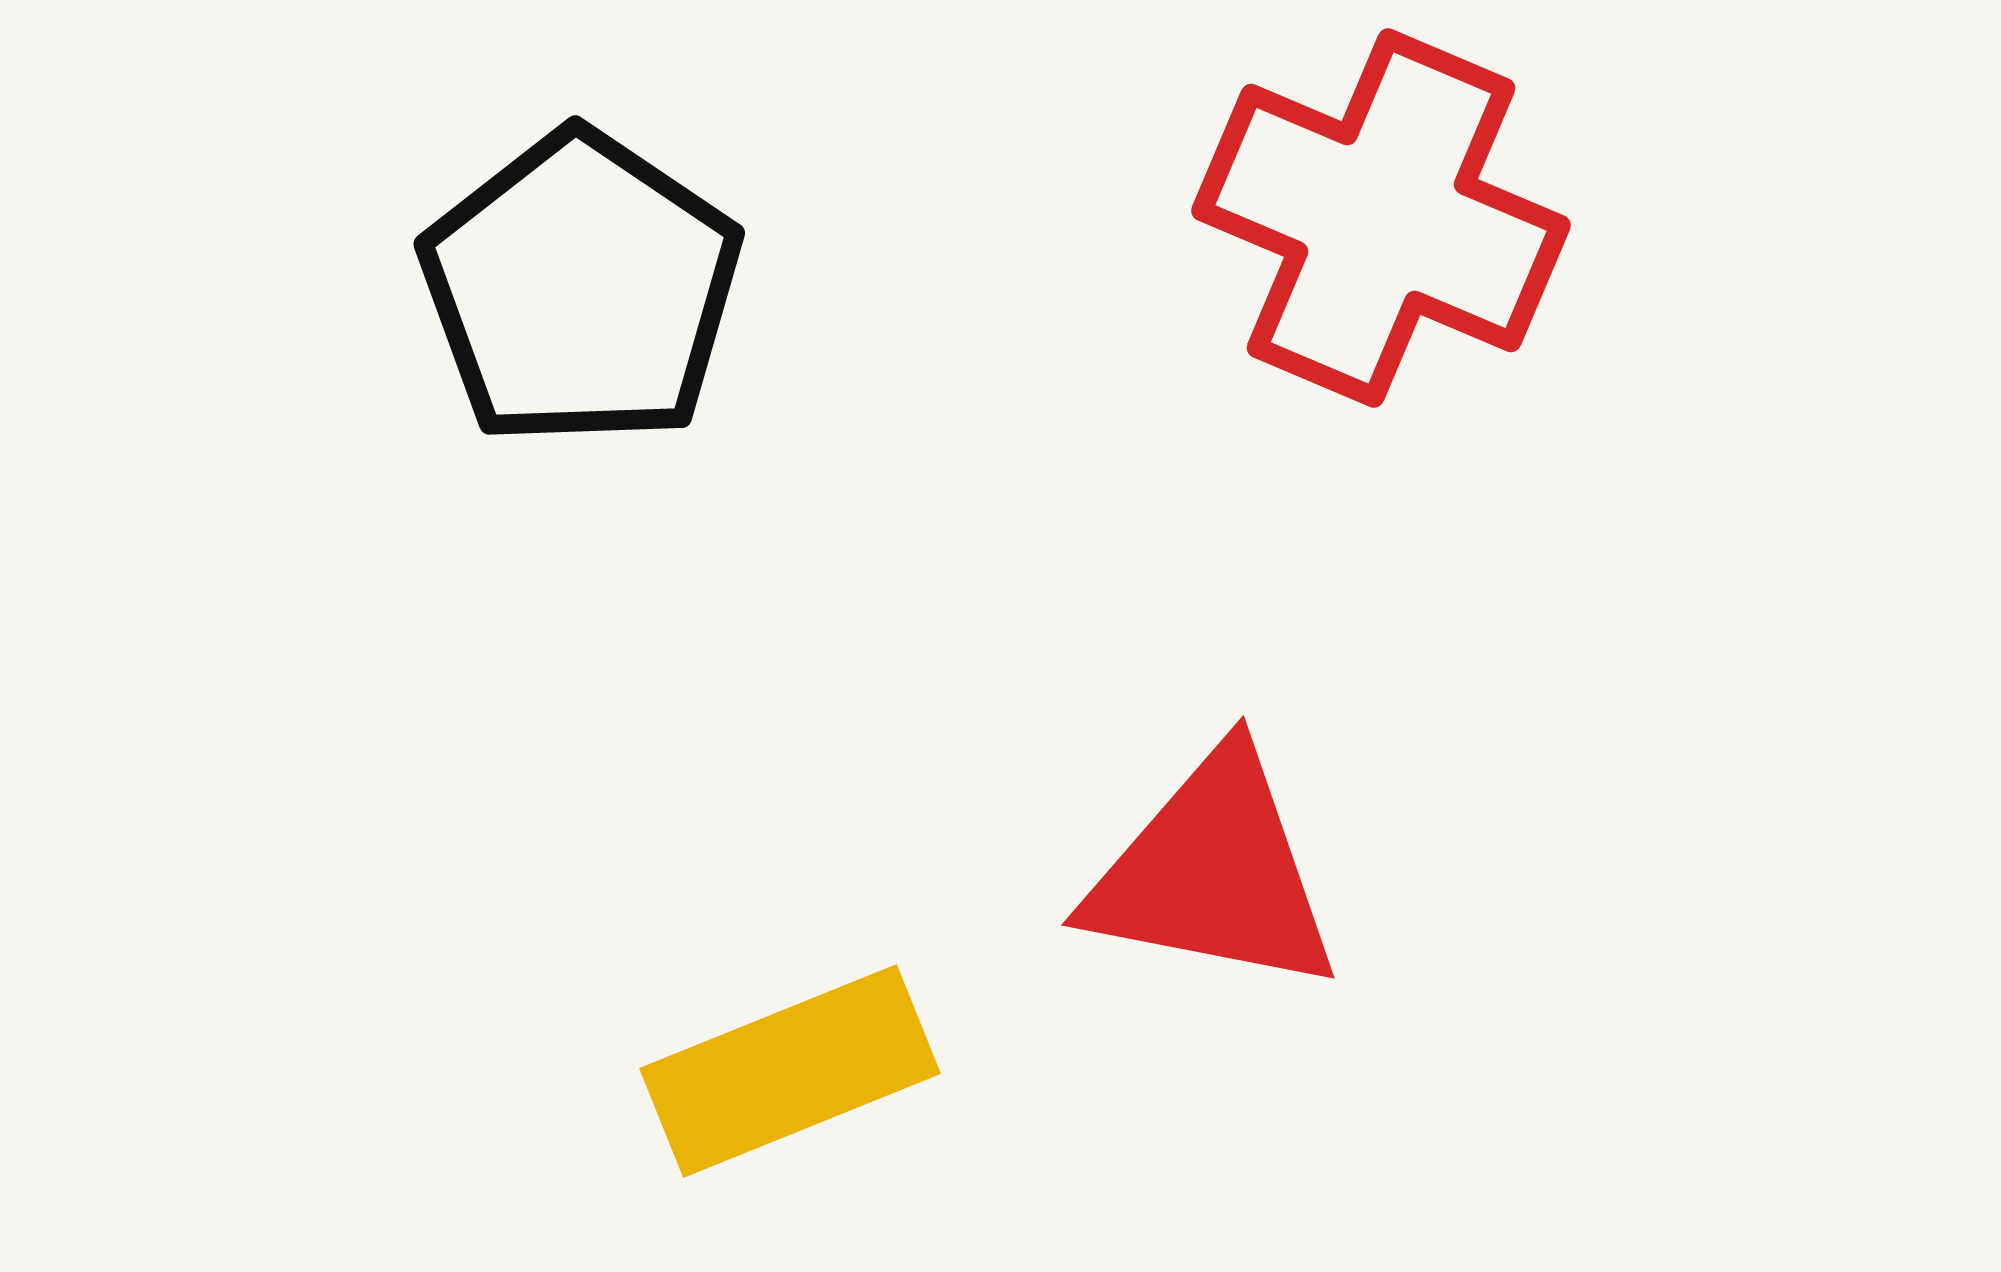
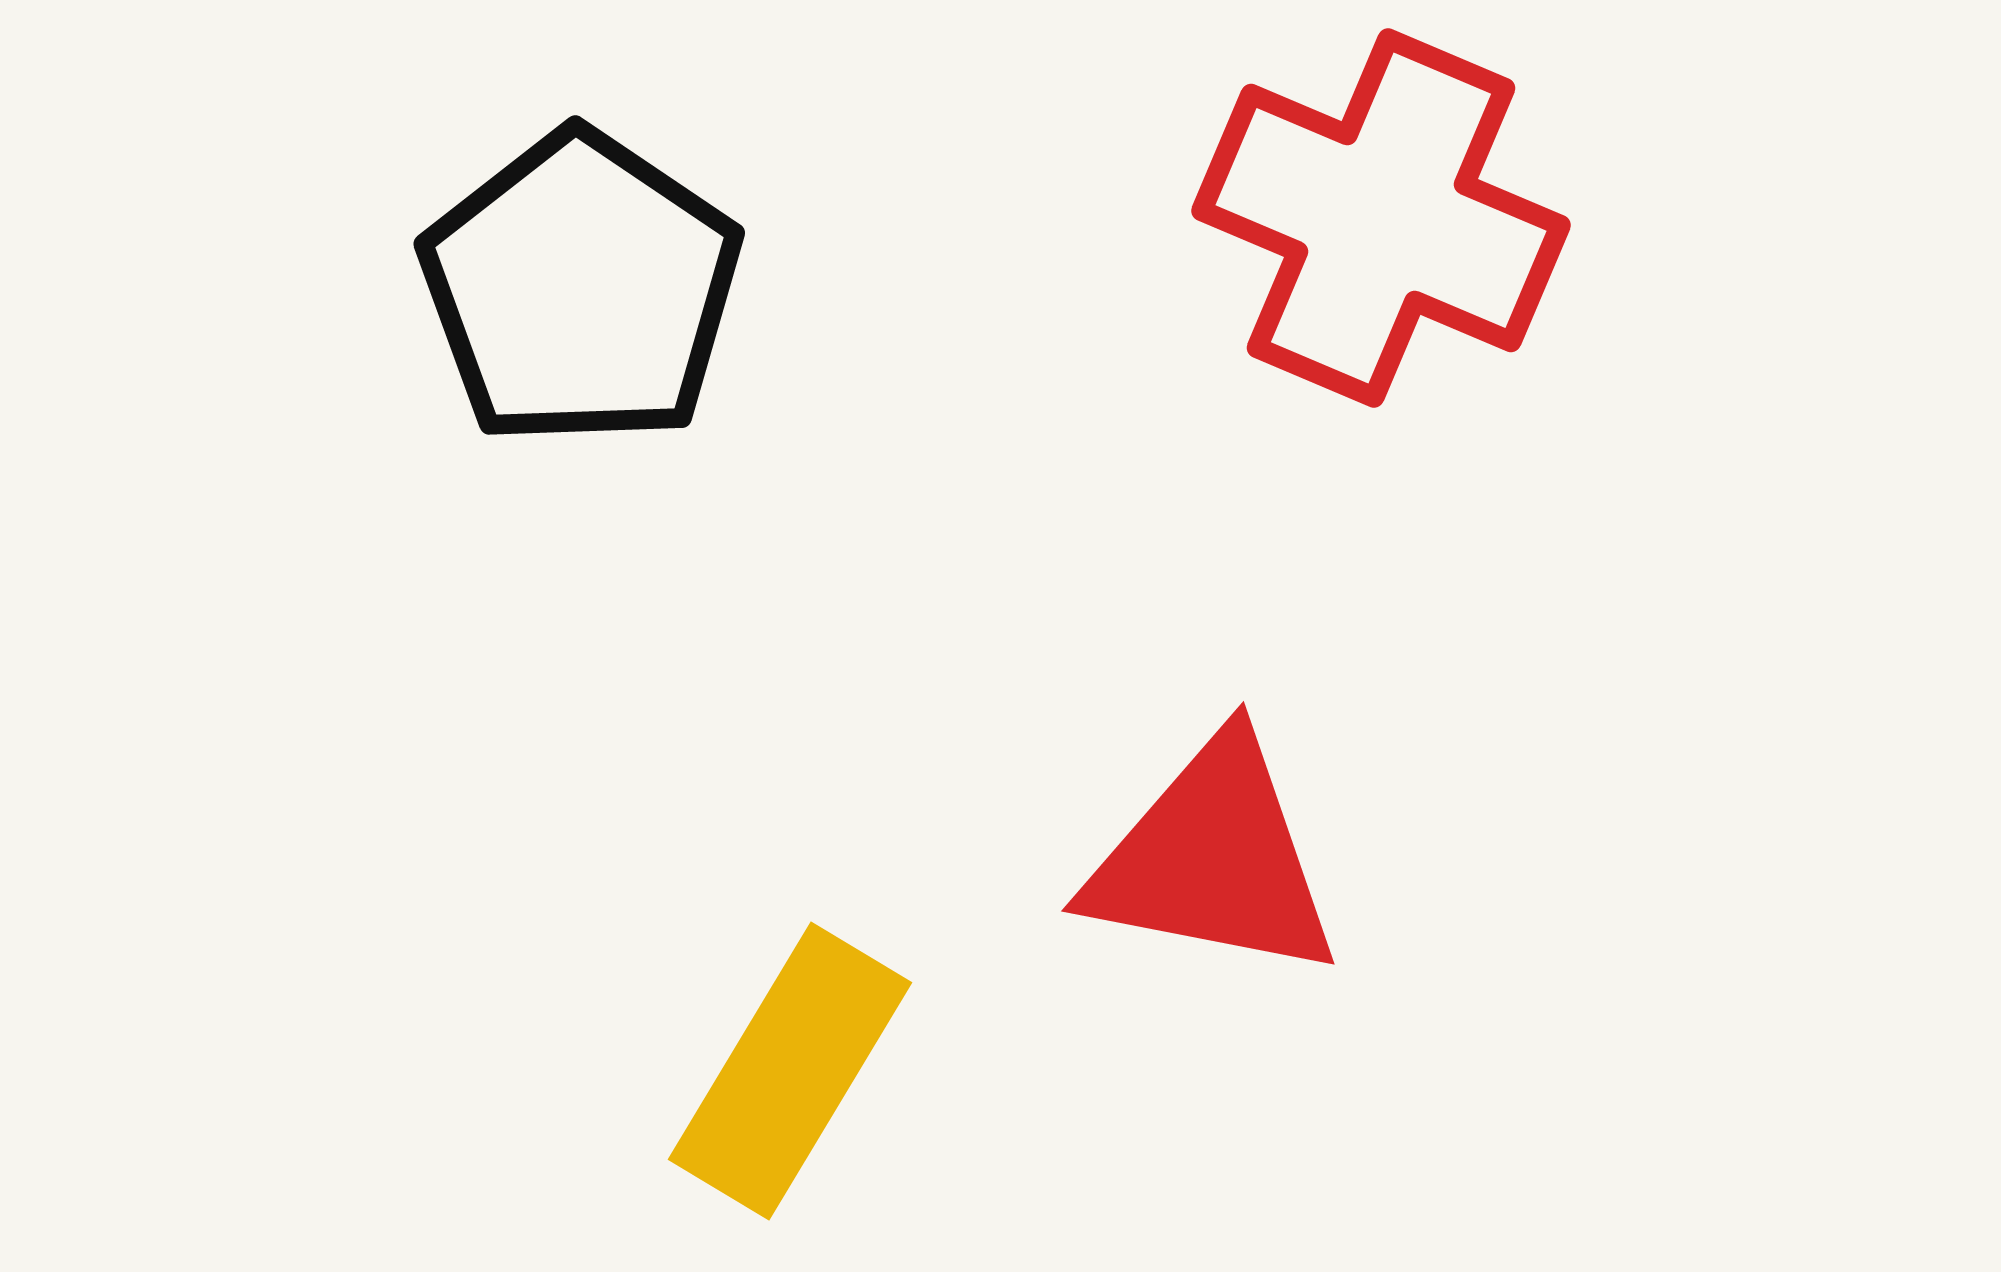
red triangle: moved 14 px up
yellow rectangle: rotated 37 degrees counterclockwise
